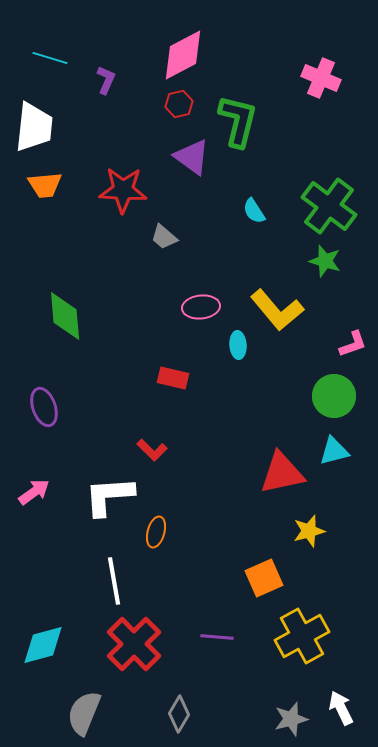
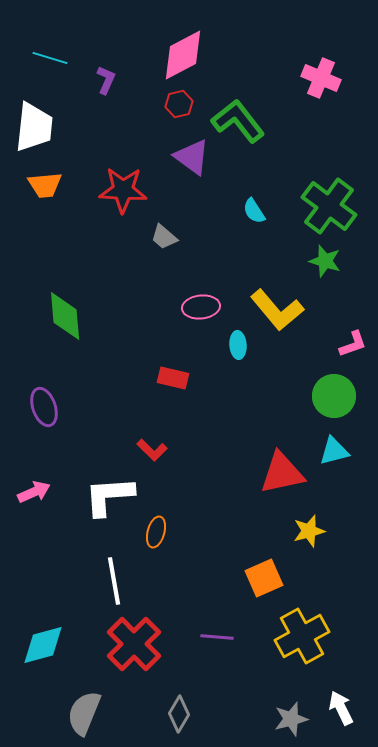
green L-shape: rotated 52 degrees counterclockwise
pink arrow: rotated 12 degrees clockwise
